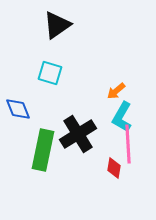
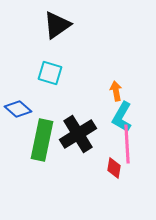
orange arrow: rotated 120 degrees clockwise
blue diamond: rotated 28 degrees counterclockwise
pink line: moved 1 px left
green rectangle: moved 1 px left, 10 px up
